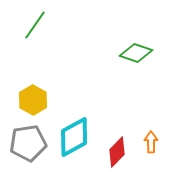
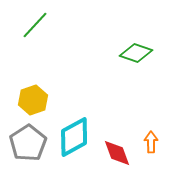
green line: rotated 8 degrees clockwise
yellow hexagon: rotated 12 degrees clockwise
gray pentagon: rotated 24 degrees counterclockwise
red diamond: moved 1 px down; rotated 64 degrees counterclockwise
